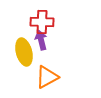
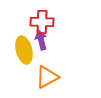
yellow ellipse: moved 2 px up
